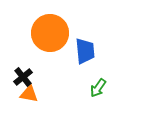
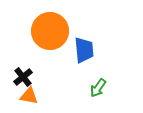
orange circle: moved 2 px up
blue trapezoid: moved 1 px left, 1 px up
orange triangle: moved 2 px down
